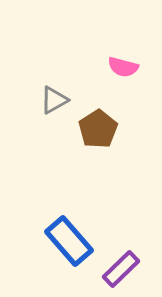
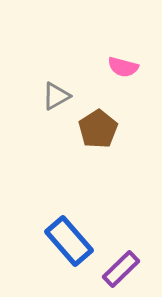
gray triangle: moved 2 px right, 4 px up
